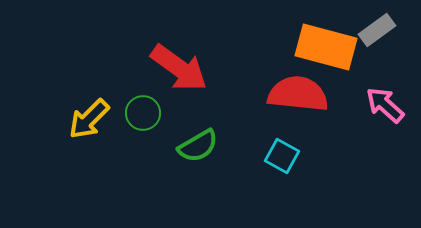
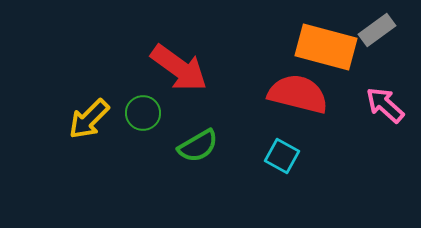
red semicircle: rotated 8 degrees clockwise
